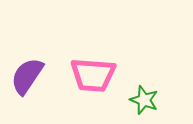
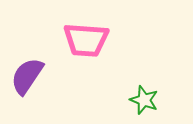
pink trapezoid: moved 7 px left, 35 px up
